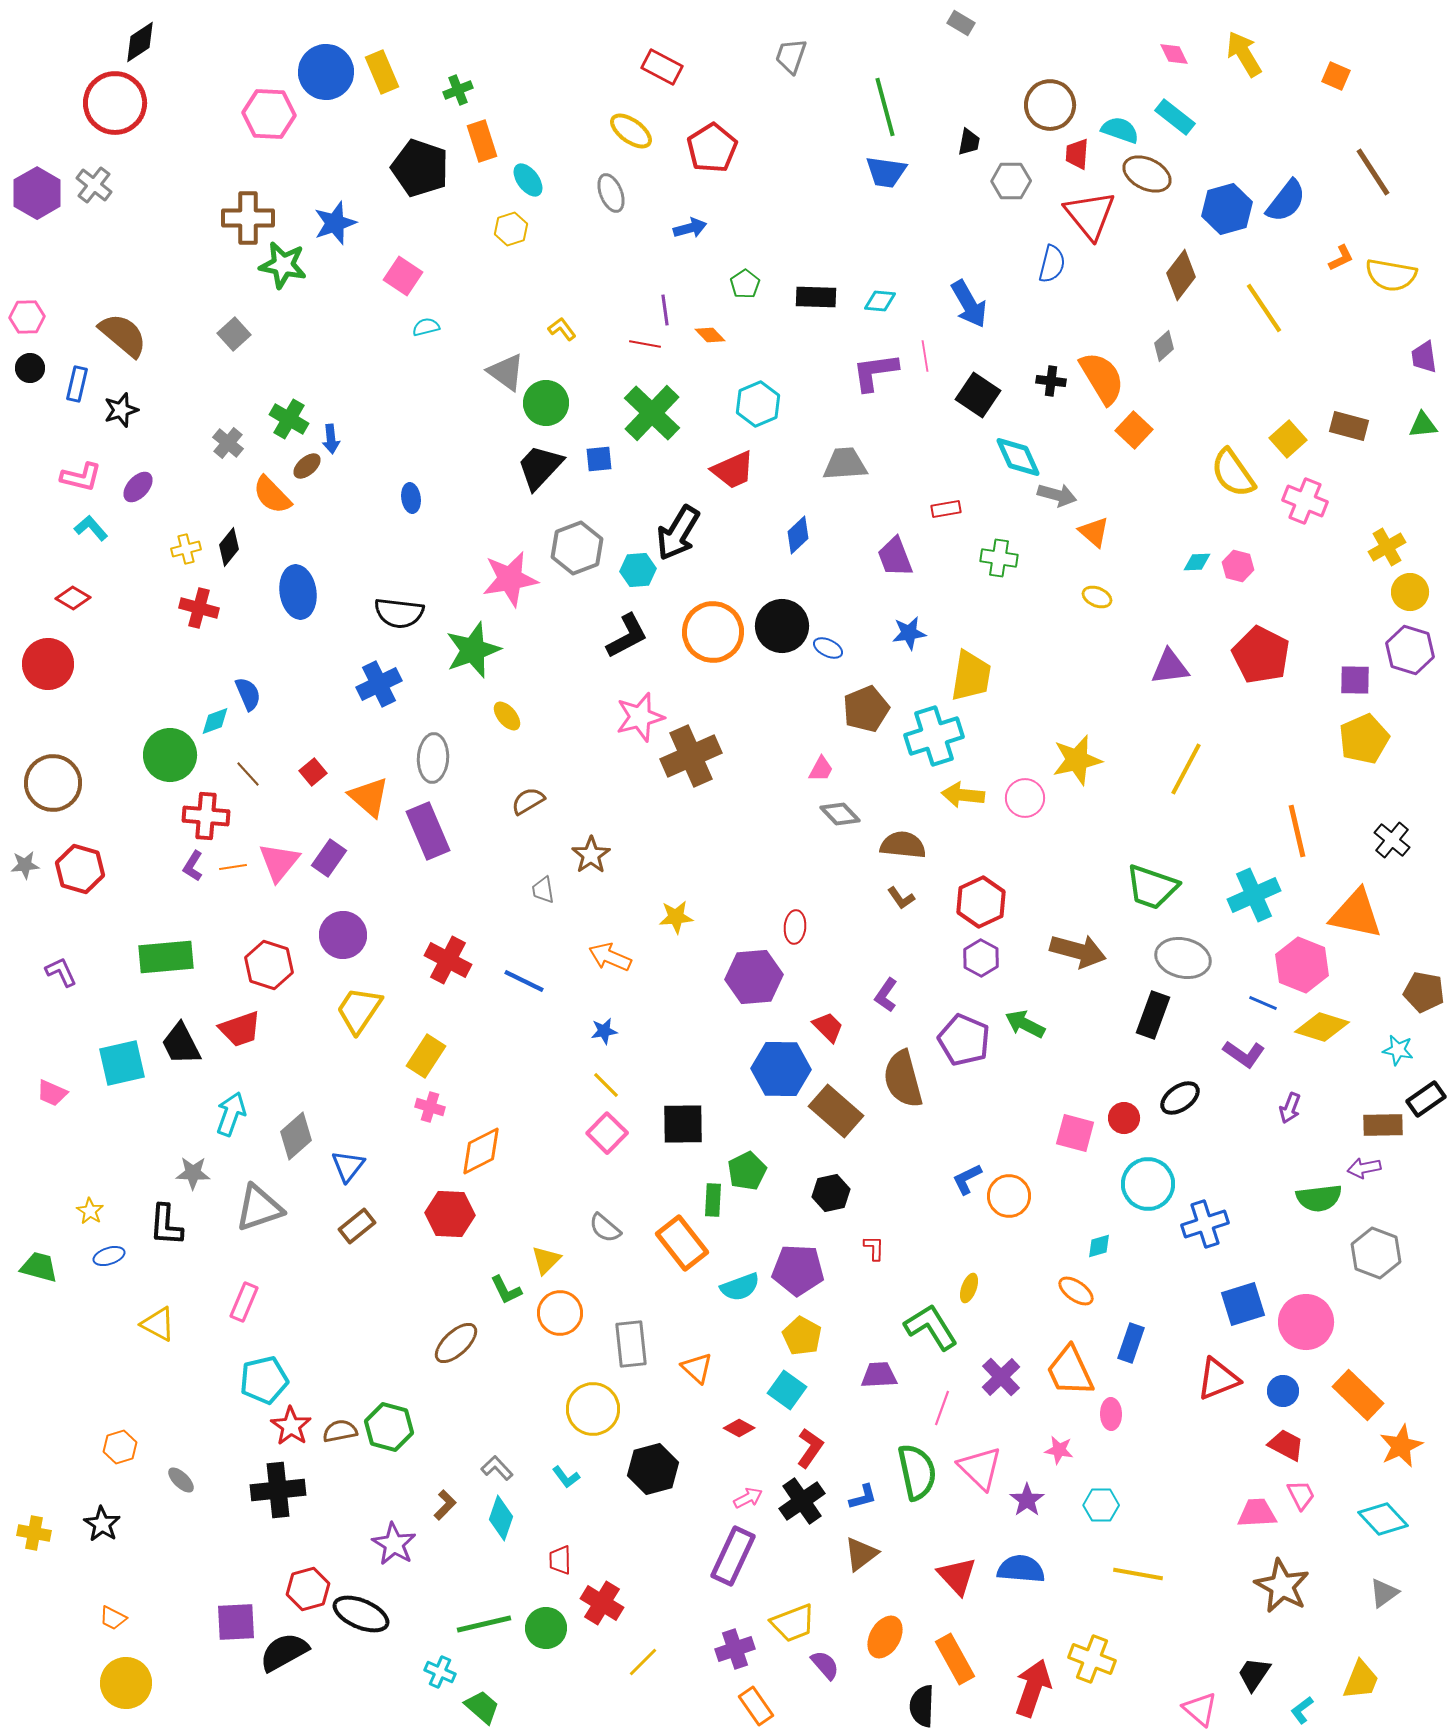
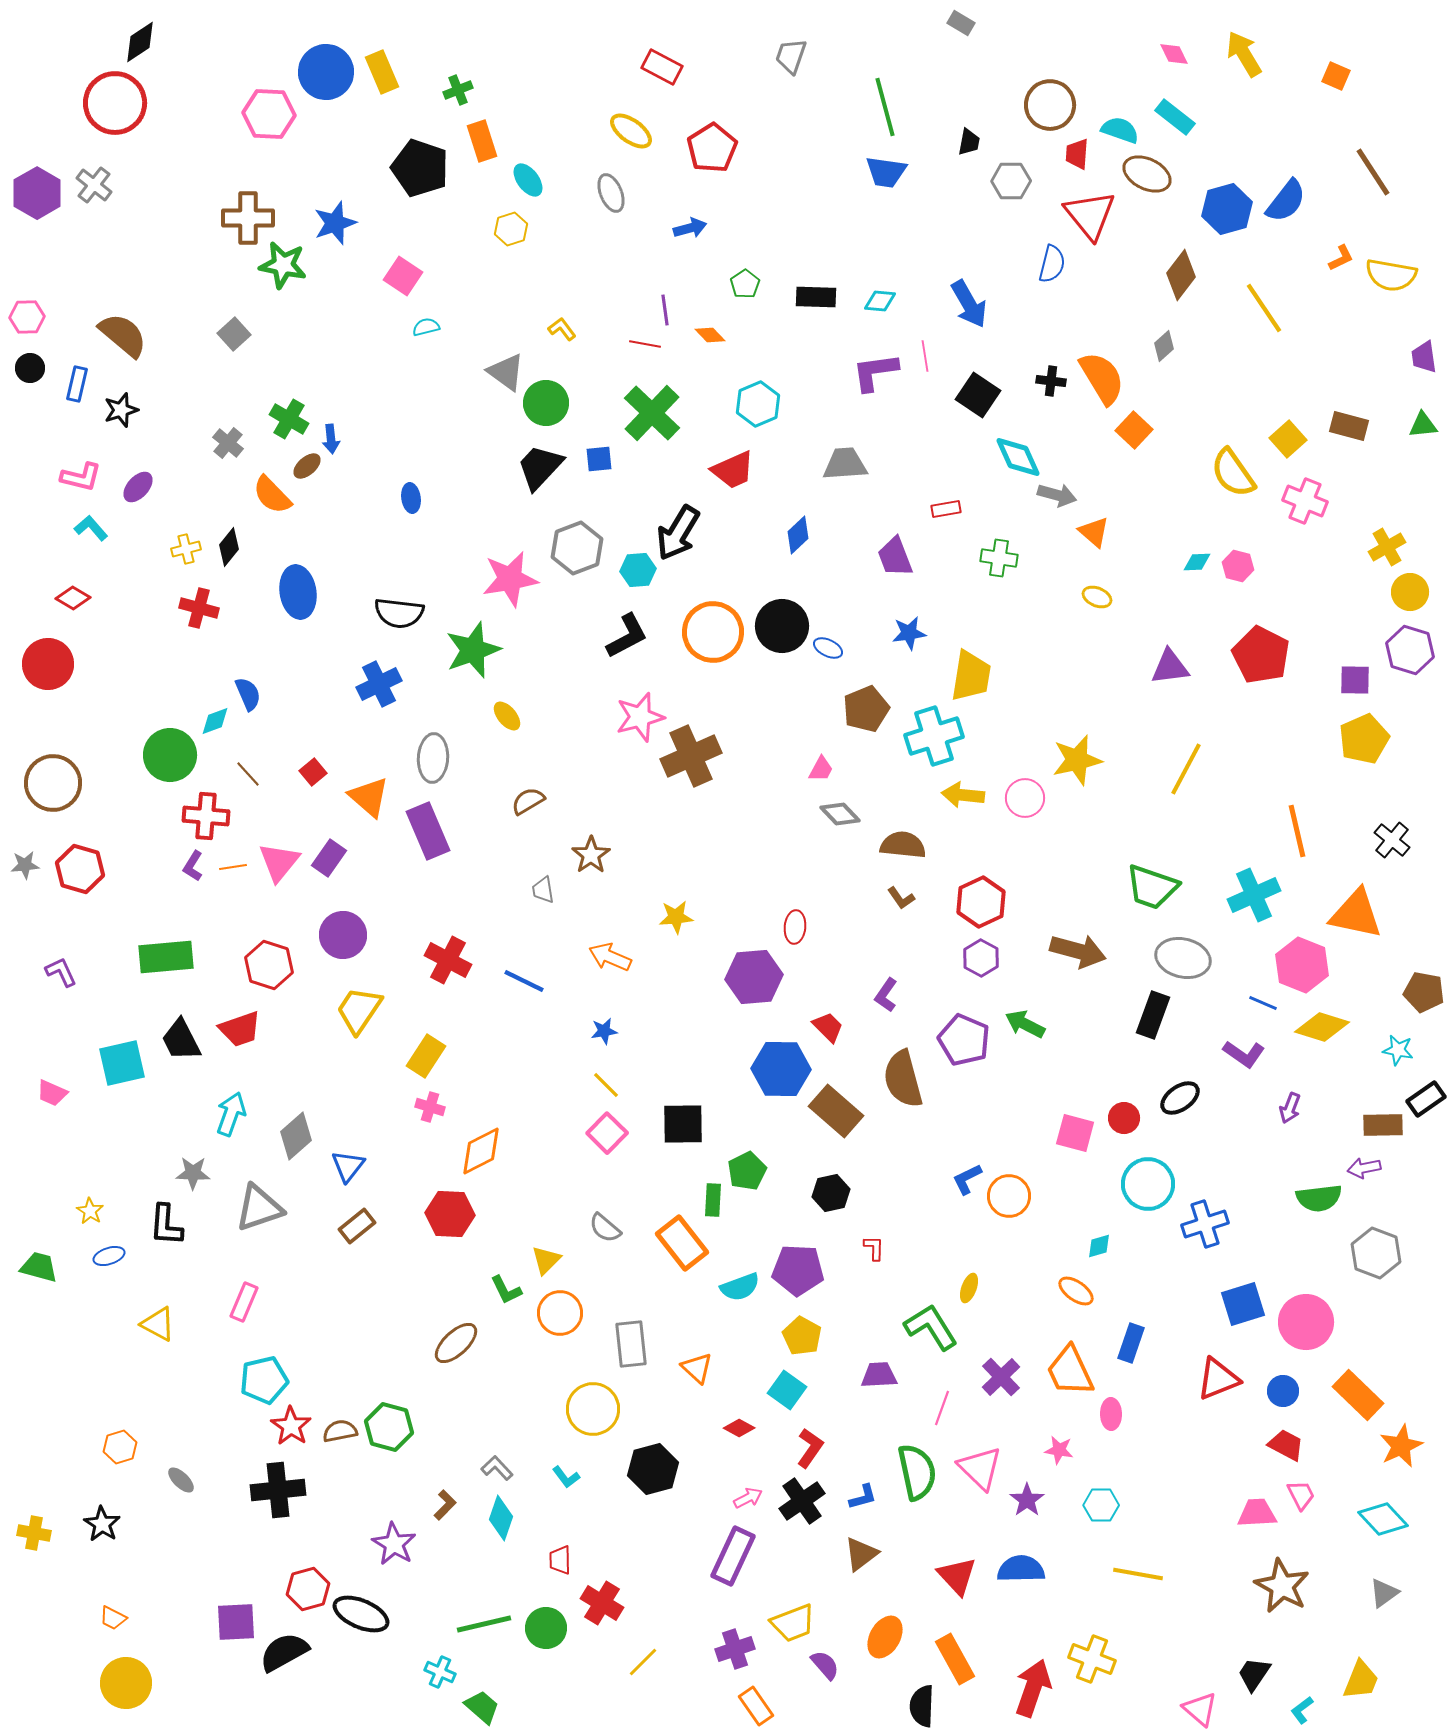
black trapezoid at (181, 1044): moved 4 px up
blue semicircle at (1021, 1569): rotated 6 degrees counterclockwise
